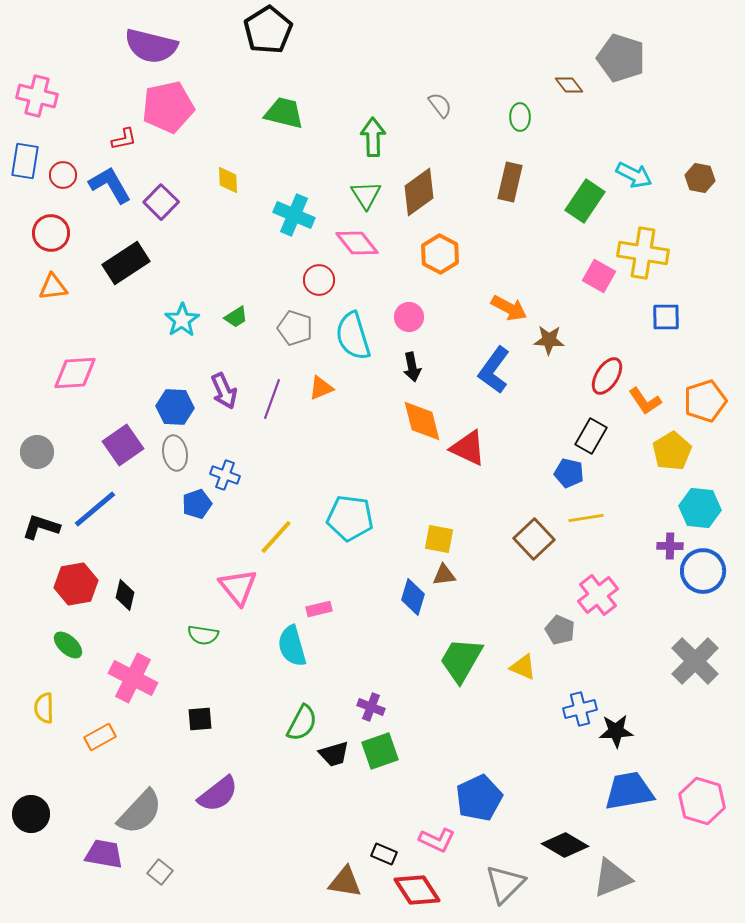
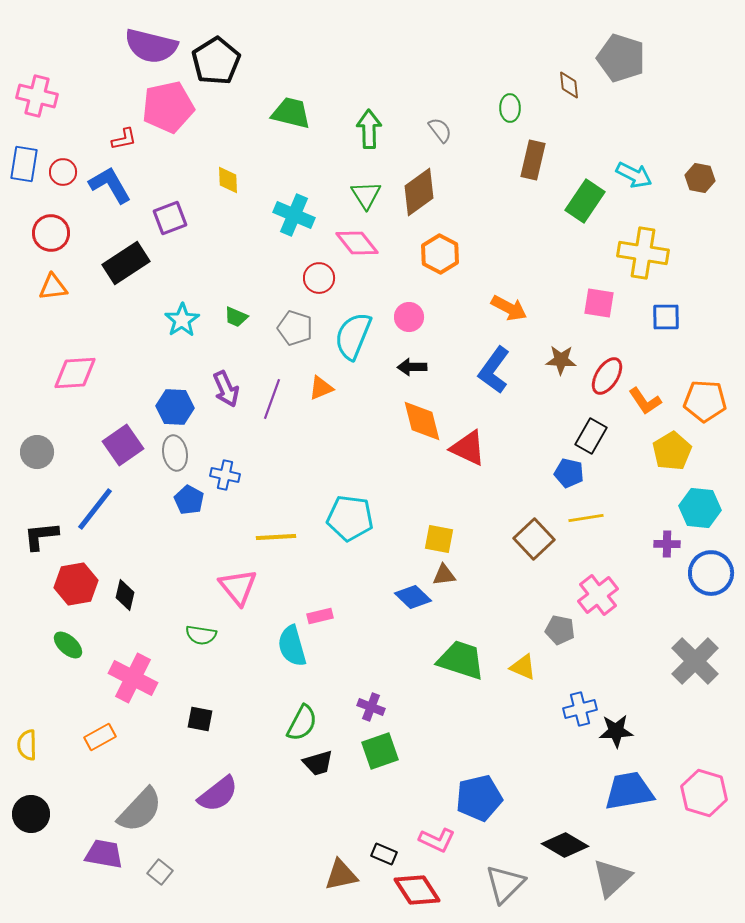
black pentagon at (268, 30): moved 52 px left, 31 px down
brown diamond at (569, 85): rotated 32 degrees clockwise
gray semicircle at (440, 105): moved 25 px down
green trapezoid at (284, 113): moved 7 px right
green ellipse at (520, 117): moved 10 px left, 9 px up
green arrow at (373, 137): moved 4 px left, 8 px up
blue rectangle at (25, 161): moved 1 px left, 3 px down
red circle at (63, 175): moved 3 px up
brown rectangle at (510, 182): moved 23 px right, 22 px up
purple square at (161, 202): moved 9 px right, 16 px down; rotated 24 degrees clockwise
pink square at (599, 276): moved 27 px down; rotated 20 degrees counterclockwise
red circle at (319, 280): moved 2 px up
green trapezoid at (236, 317): rotated 55 degrees clockwise
cyan semicircle at (353, 336): rotated 39 degrees clockwise
brown star at (549, 340): moved 12 px right, 20 px down
black arrow at (412, 367): rotated 100 degrees clockwise
purple arrow at (224, 391): moved 2 px right, 2 px up
orange pentagon at (705, 401): rotated 21 degrees clockwise
blue cross at (225, 475): rotated 8 degrees counterclockwise
blue pentagon at (197, 504): moved 8 px left, 4 px up; rotated 24 degrees counterclockwise
blue line at (95, 509): rotated 12 degrees counterclockwise
black L-shape at (41, 527): moved 9 px down; rotated 24 degrees counterclockwise
yellow line at (276, 537): rotated 45 degrees clockwise
purple cross at (670, 546): moved 3 px left, 2 px up
blue circle at (703, 571): moved 8 px right, 2 px down
blue diamond at (413, 597): rotated 63 degrees counterclockwise
pink rectangle at (319, 609): moved 1 px right, 7 px down
gray pentagon at (560, 630): rotated 12 degrees counterclockwise
green semicircle at (203, 635): moved 2 px left
green trapezoid at (461, 660): rotated 78 degrees clockwise
yellow semicircle at (44, 708): moved 17 px left, 37 px down
black square at (200, 719): rotated 16 degrees clockwise
black trapezoid at (334, 754): moved 16 px left, 9 px down
blue pentagon at (479, 798): rotated 12 degrees clockwise
pink hexagon at (702, 801): moved 2 px right, 8 px up
gray semicircle at (140, 812): moved 2 px up
gray triangle at (612, 878): rotated 21 degrees counterclockwise
brown triangle at (345, 882): moved 4 px left, 7 px up; rotated 21 degrees counterclockwise
